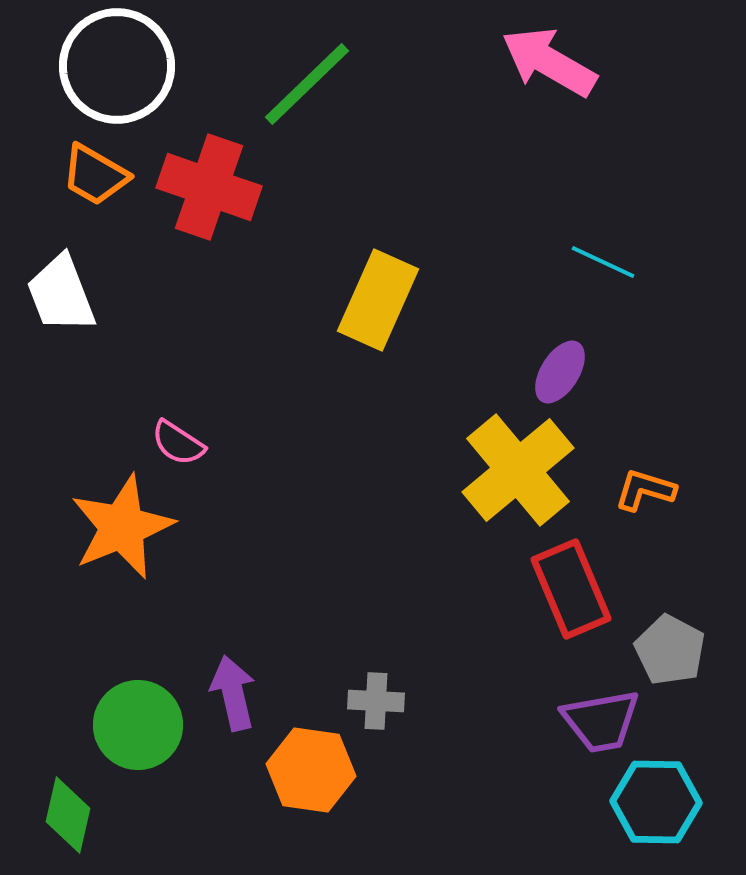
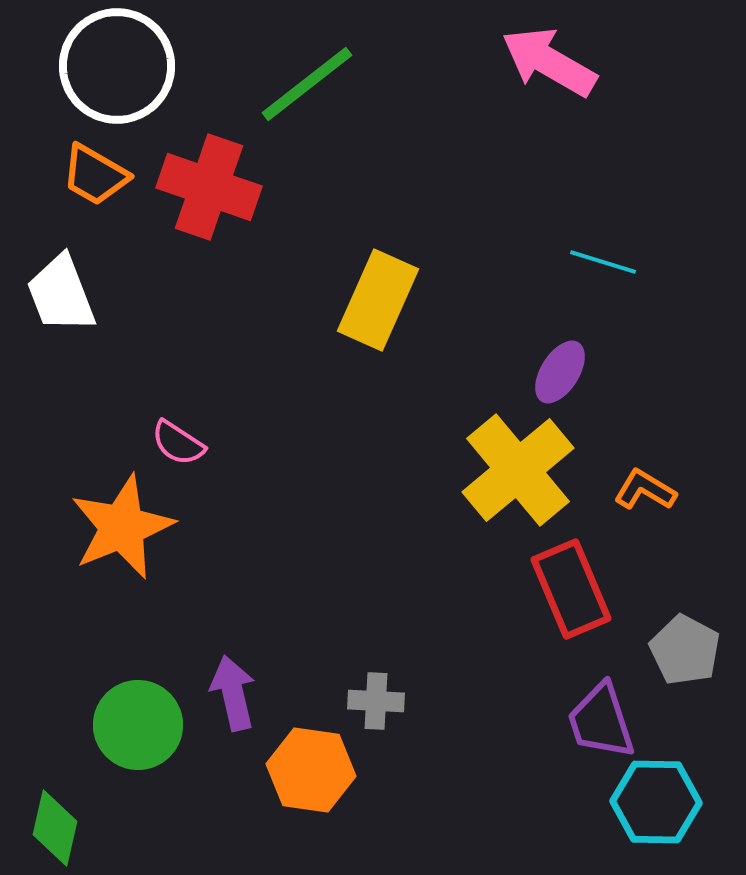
green line: rotated 6 degrees clockwise
cyan line: rotated 8 degrees counterclockwise
orange L-shape: rotated 14 degrees clockwise
gray pentagon: moved 15 px right
purple trapezoid: rotated 82 degrees clockwise
green diamond: moved 13 px left, 13 px down
